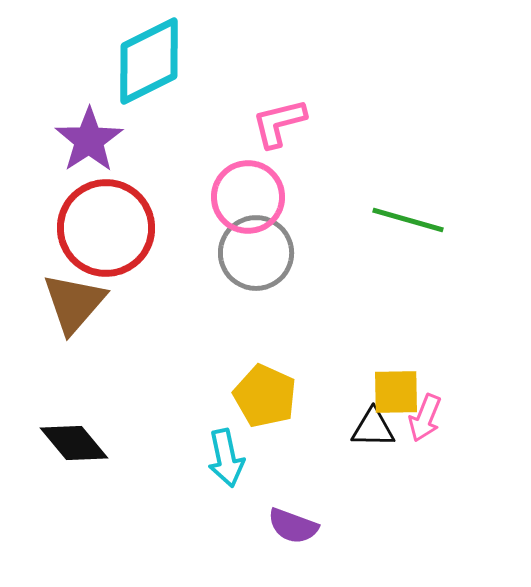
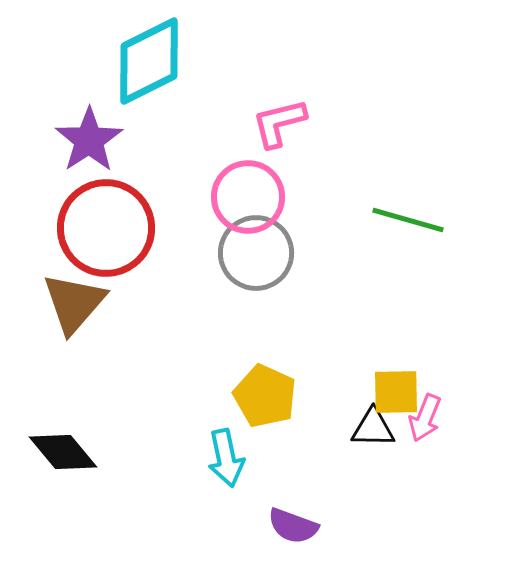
black diamond: moved 11 px left, 9 px down
